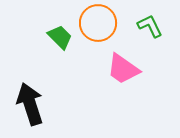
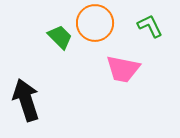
orange circle: moved 3 px left
pink trapezoid: rotated 24 degrees counterclockwise
black arrow: moved 4 px left, 4 px up
